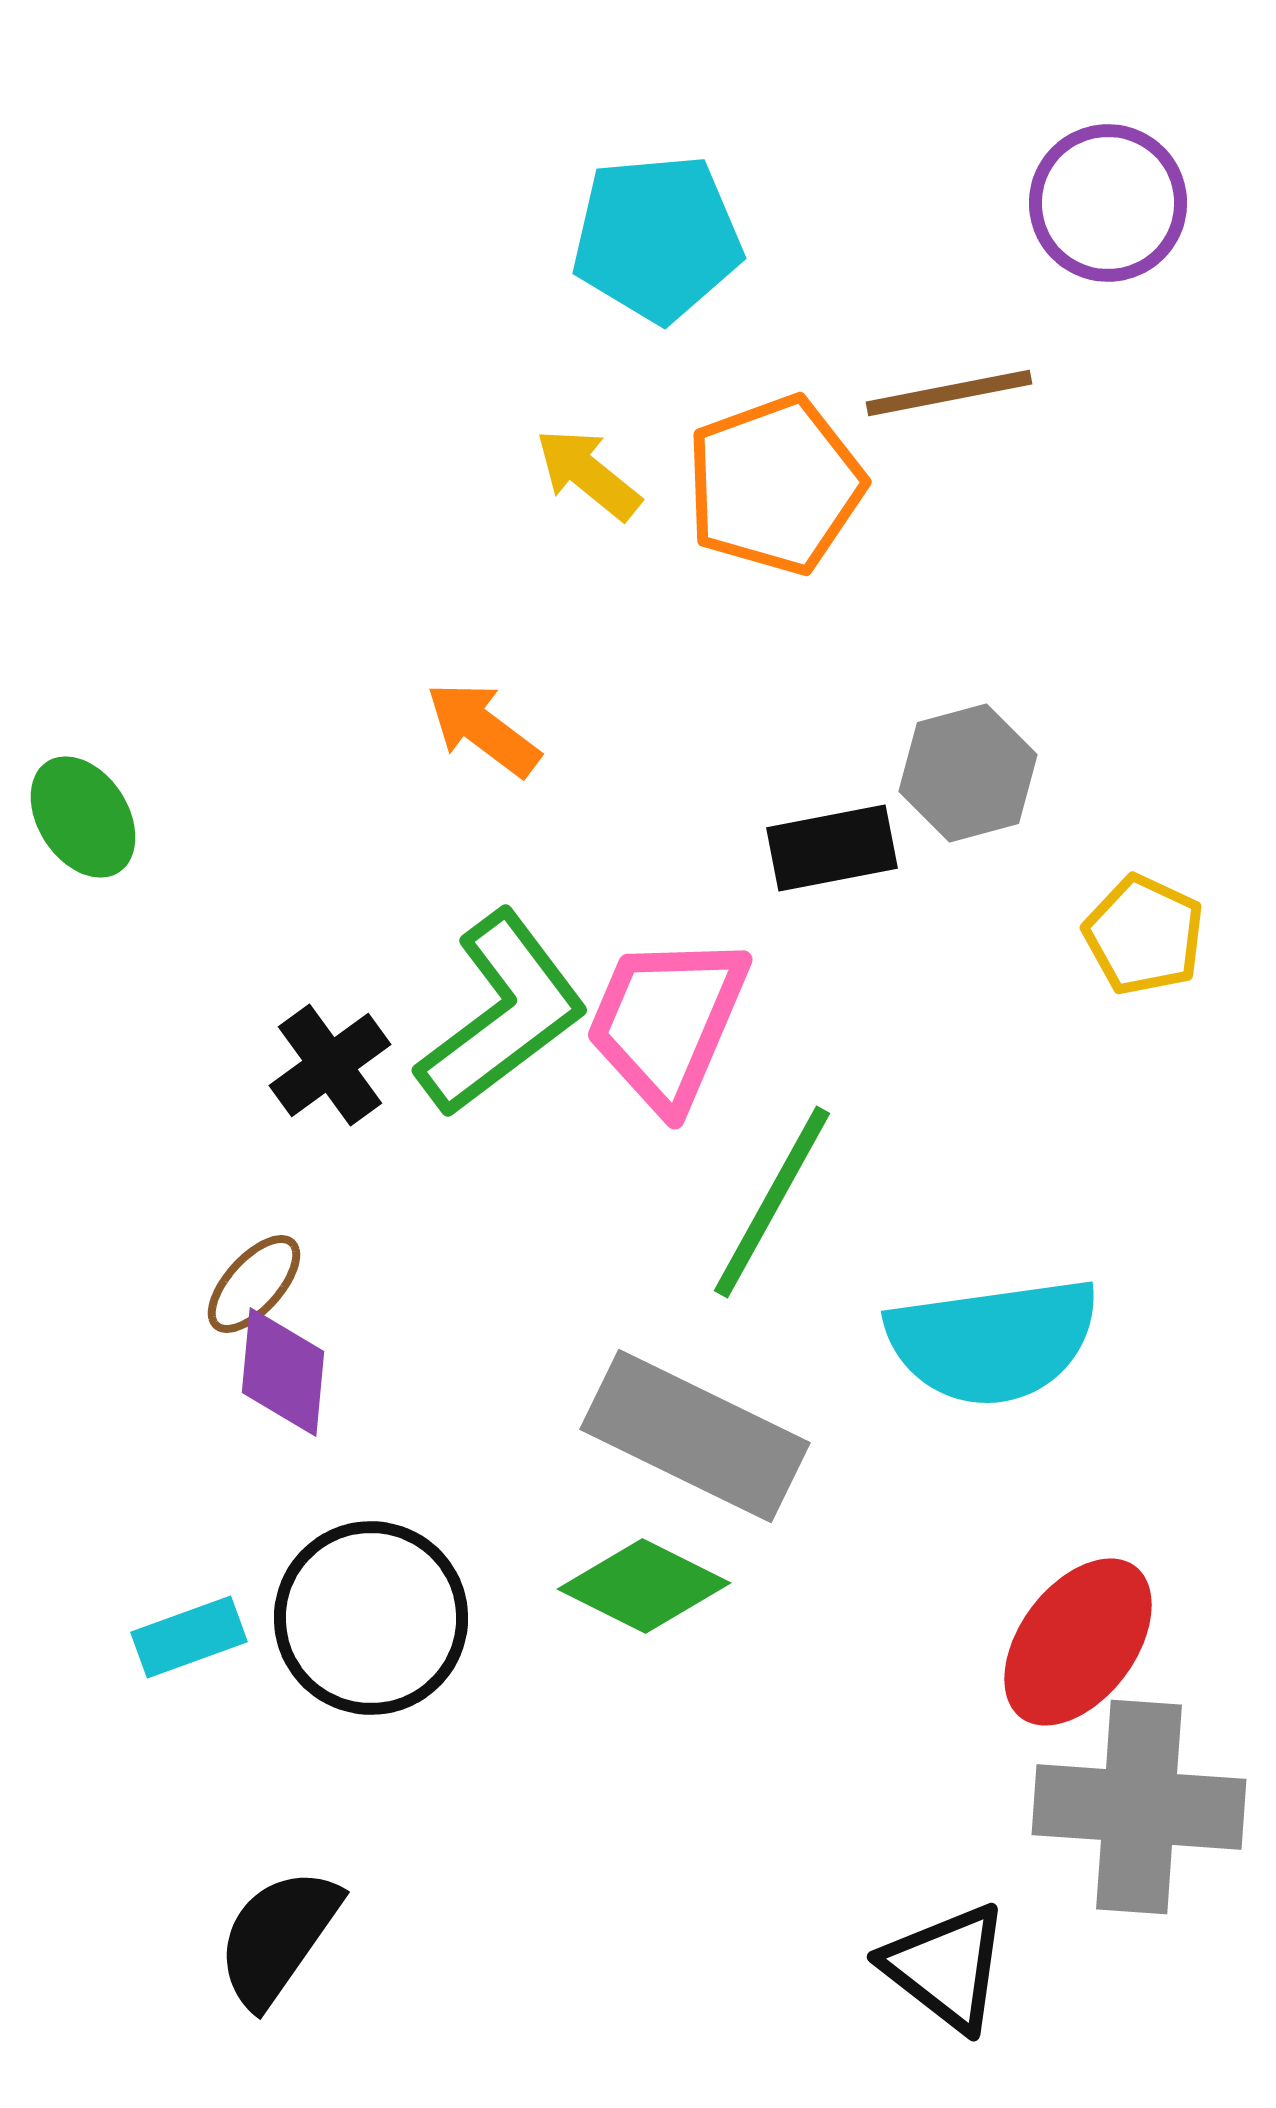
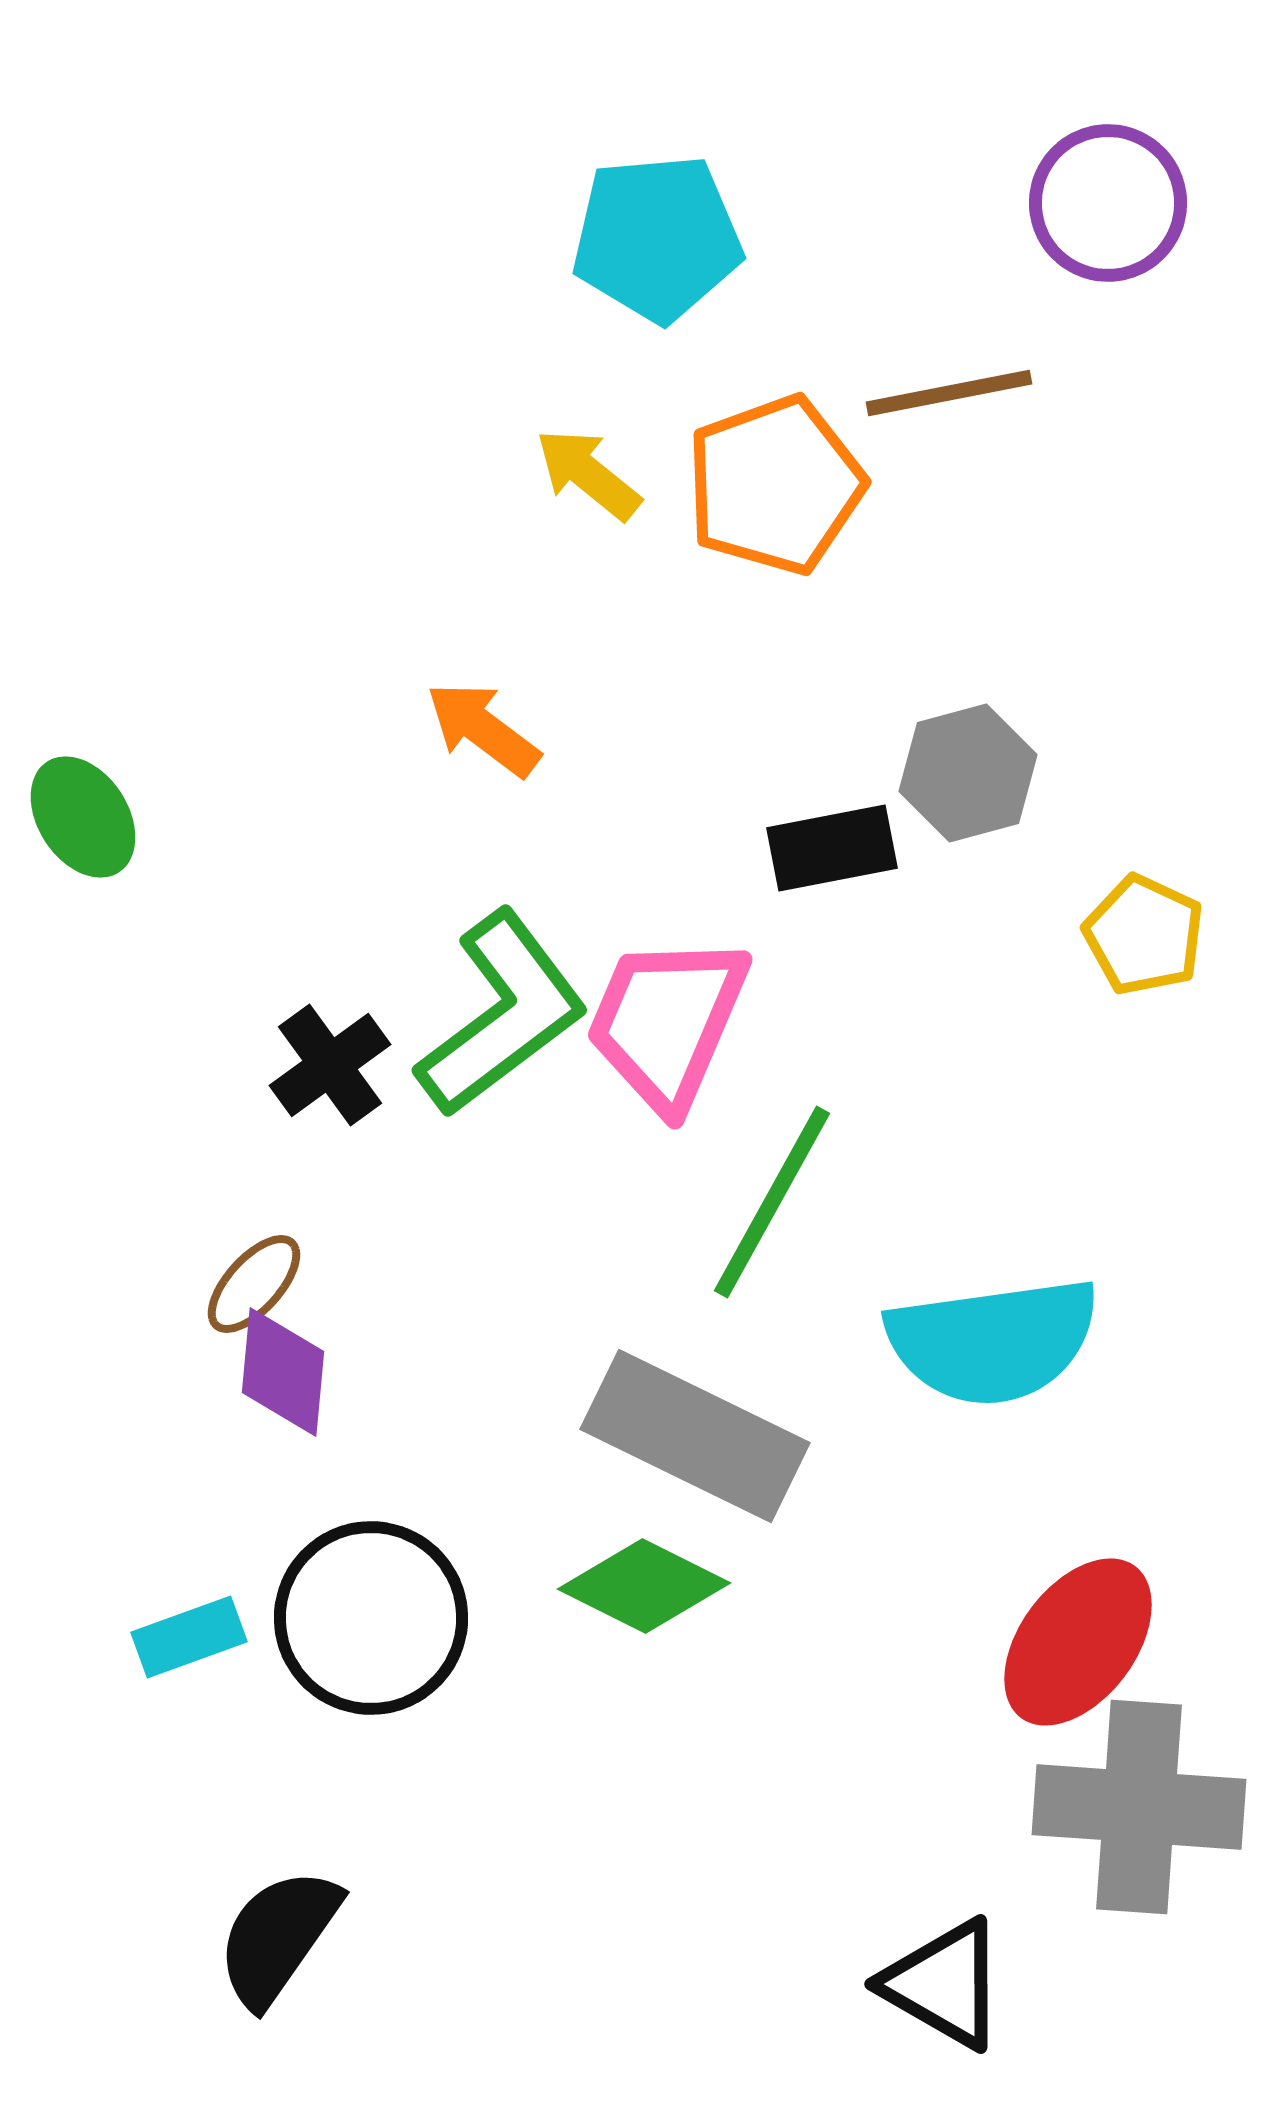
black triangle: moved 2 px left, 17 px down; rotated 8 degrees counterclockwise
